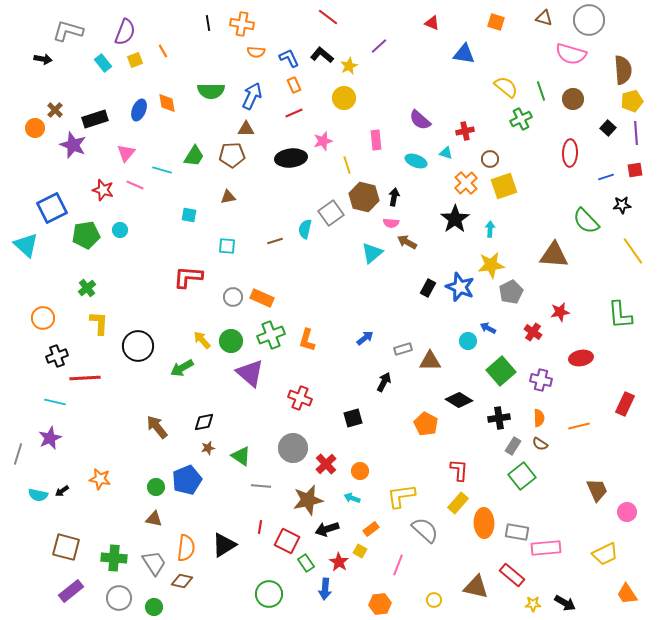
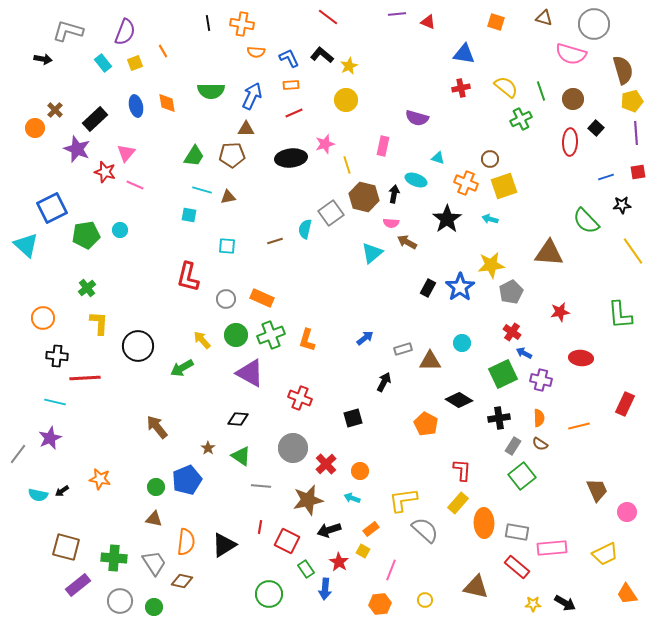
gray circle at (589, 20): moved 5 px right, 4 px down
red triangle at (432, 23): moved 4 px left, 1 px up
purple line at (379, 46): moved 18 px right, 32 px up; rotated 36 degrees clockwise
yellow square at (135, 60): moved 3 px down
brown semicircle at (623, 70): rotated 12 degrees counterclockwise
orange rectangle at (294, 85): moved 3 px left; rotated 70 degrees counterclockwise
yellow circle at (344, 98): moved 2 px right, 2 px down
blue ellipse at (139, 110): moved 3 px left, 4 px up; rotated 35 degrees counterclockwise
black rectangle at (95, 119): rotated 25 degrees counterclockwise
purple semicircle at (420, 120): moved 3 px left, 2 px up; rotated 25 degrees counterclockwise
black square at (608, 128): moved 12 px left
red cross at (465, 131): moved 4 px left, 43 px up
pink rectangle at (376, 140): moved 7 px right, 6 px down; rotated 18 degrees clockwise
pink star at (323, 141): moved 2 px right, 3 px down
purple star at (73, 145): moved 4 px right, 4 px down
cyan triangle at (446, 153): moved 8 px left, 5 px down
red ellipse at (570, 153): moved 11 px up
cyan ellipse at (416, 161): moved 19 px down
cyan line at (162, 170): moved 40 px right, 20 px down
red square at (635, 170): moved 3 px right, 2 px down
orange cross at (466, 183): rotated 25 degrees counterclockwise
red star at (103, 190): moved 2 px right, 18 px up
black arrow at (394, 197): moved 3 px up
black star at (455, 219): moved 8 px left
cyan arrow at (490, 229): moved 10 px up; rotated 77 degrees counterclockwise
brown triangle at (554, 255): moved 5 px left, 2 px up
red L-shape at (188, 277): rotated 80 degrees counterclockwise
blue star at (460, 287): rotated 16 degrees clockwise
gray circle at (233, 297): moved 7 px left, 2 px down
blue arrow at (488, 328): moved 36 px right, 25 px down
red cross at (533, 332): moved 21 px left
green circle at (231, 341): moved 5 px right, 6 px up
cyan circle at (468, 341): moved 6 px left, 2 px down
black cross at (57, 356): rotated 25 degrees clockwise
red ellipse at (581, 358): rotated 15 degrees clockwise
green square at (501, 371): moved 2 px right, 3 px down; rotated 16 degrees clockwise
purple triangle at (250, 373): rotated 12 degrees counterclockwise
black diamond at (204, 422): moved 34 px right, 3 px up; rotated 15 degrees clockwise
brown star at (208, 448): rotated 24 degrees counterclockwise
gray line at (18, 454): rotated 20 degrees clockwise
red L-shape at (459, 470): moved 3 px right
yellow L-shape at (401, 496): moved 2 px right, 4 px down
black arrow at (327, 529): moved 2 px right, 1 px down
orange semicircle at (186, 548): moved 6 px up
pink rectangle at (546, 548): moved 6 px right
yellow square at (360, 551): moved 3 px right
green rectangle at (306, 563): moved 6 px down
pink line at (398, 565): moved 7 px left, 5 px down
red rectangle at (512, 575): moved 5 px right, 8 px up
purple rectangle at (71, 591): moved 7 px right, 6 px up
gray circle at (119, 598): moved 1 px right, 3 px down
yellow circle at (434, 600): moved 9 px left
